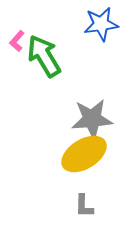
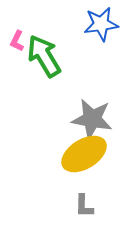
pink L-shape: rotated 15 degrees counterclockwise
gray star: rotated 15 degrees clockwise
